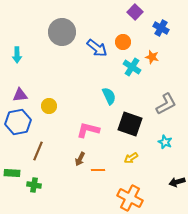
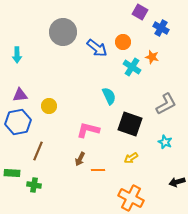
purple square: moved 5 px right; rotated 14 degrees counterclockwise
gray circle: moved 1 px right
orange cross: moved 1 px right
